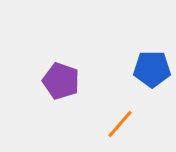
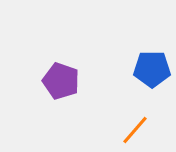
orange line: moved 15 px right, 6 px down
